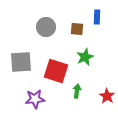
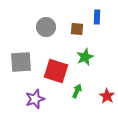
green arrow: rotated 16 degrees clockwise
purple star: rotated 12 degrees counterclockwise
